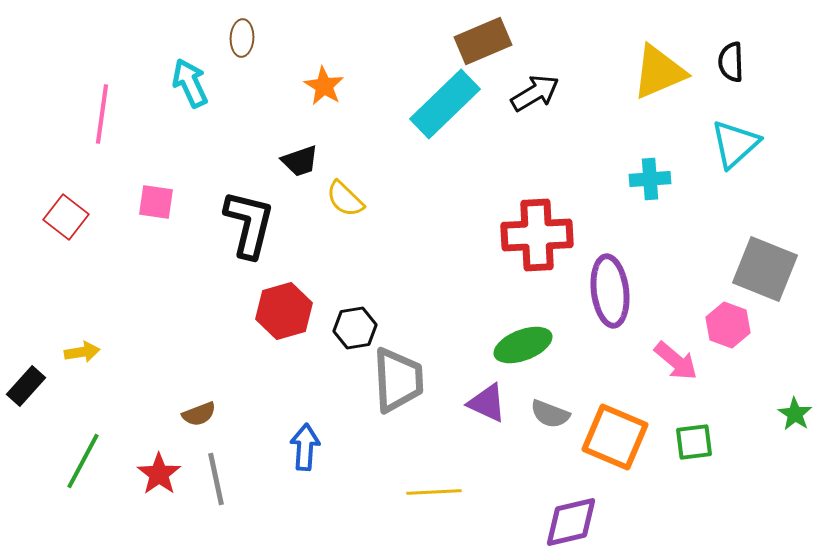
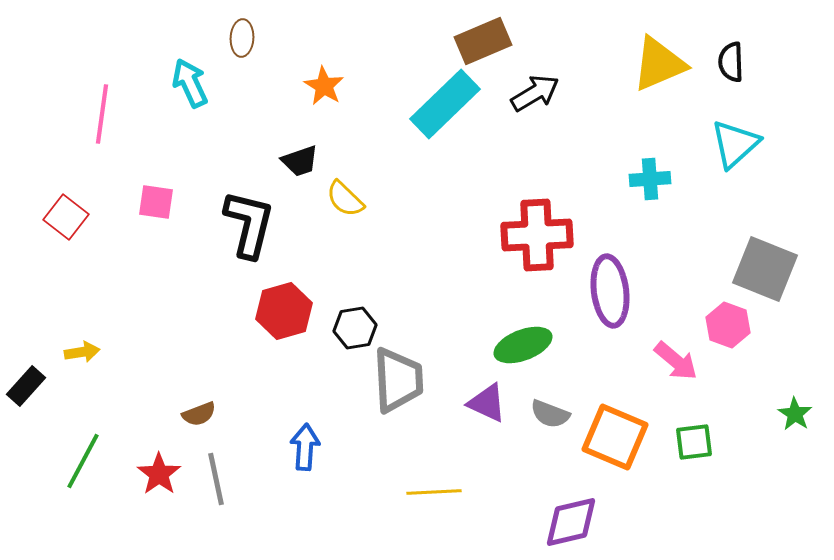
yellow triangle: moved 8 px up
